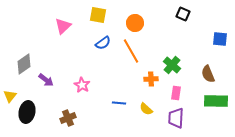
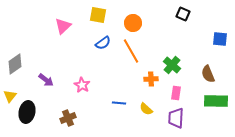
orange circle: moved 2 px left
gray diamond: moved 9 px left
